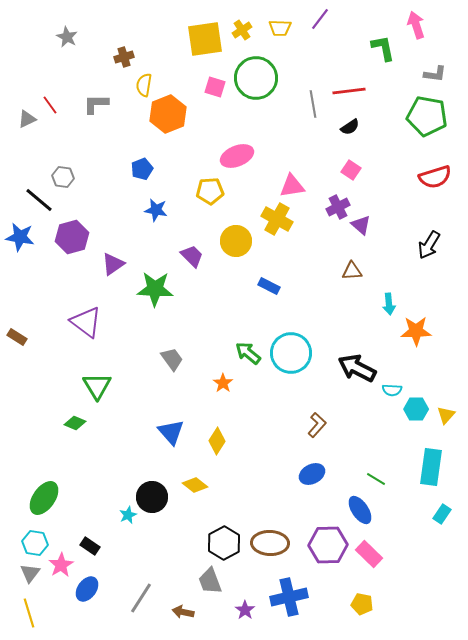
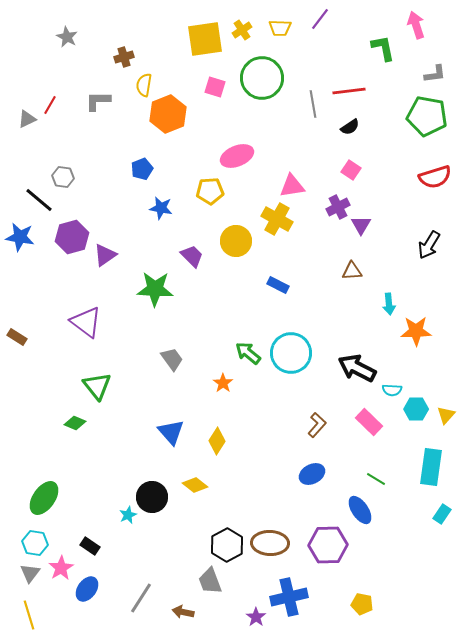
gray L-shape at (435, 74): rotated 15 degrees counterclockwise
green circle at (256, 78): moved 6 px right
gray L-shape at (96, 104): moved 2 px right, 3 px up
red line at (50, 105): rotated 66 degrees clockwise
blue star at (156, 210): moved 5 px right, 2 px up
purple triangle at (361, 225): rotated 20 degrees clockwise
purple triangle at (113, 264): moved 8 px left, 9 px up
blue rectangle at (269, 286): moved 9 px right, 1 px up
green triangle at (97, 386): rotated 8 degrees counterclockwise
black hexagon at (224, 543): moved 3 px right, 2 px down
pink rectangle at (369, 554): moved 132 px up
pink star at (61, 565): moved 3 px down
purple star at (245, 610): moved 11 px right, 7 px down
yellow line at (29, 613): moved 2 px down
